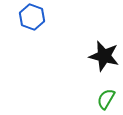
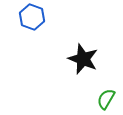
black star: moved 21 px left, 3 px down; rotated 8 degrees clockwise
